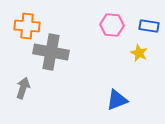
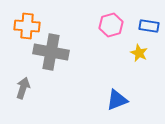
pink hexagon: moved 1 px left; rotated 20 degrees counterclockwise
